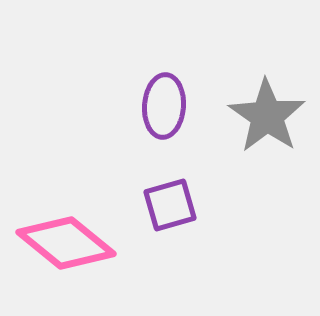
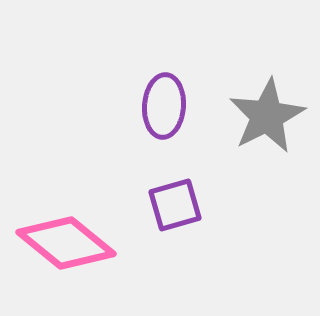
gray star: rotated 10 degrees clockwise
purple square: moved 5 px right
